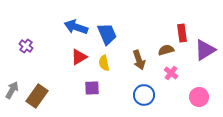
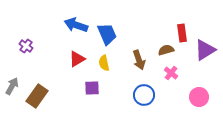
blue arrow: moved 2 px up
red triangle: moved 2 px left, 2 px down
gray arrow: moved 4 px up
